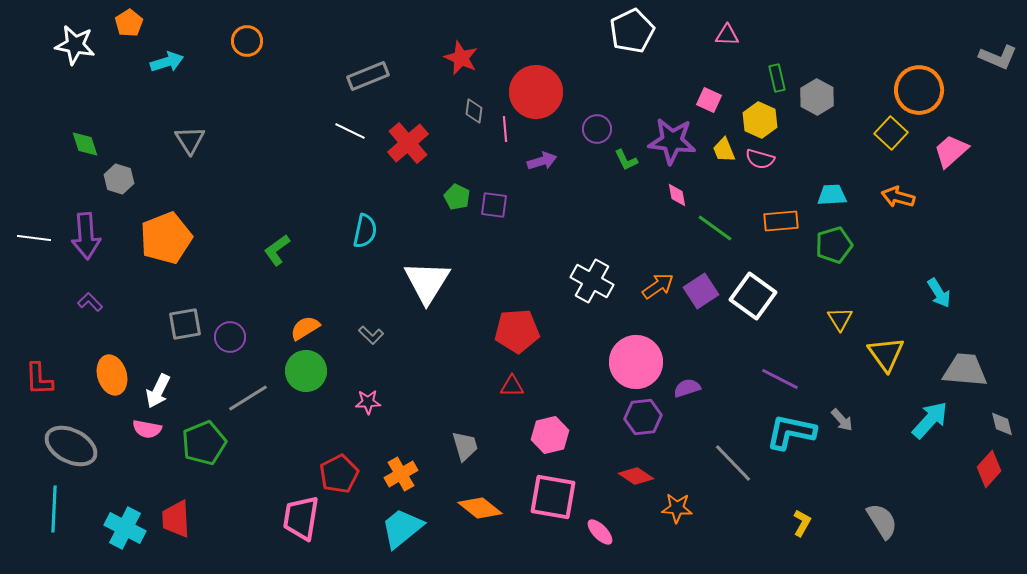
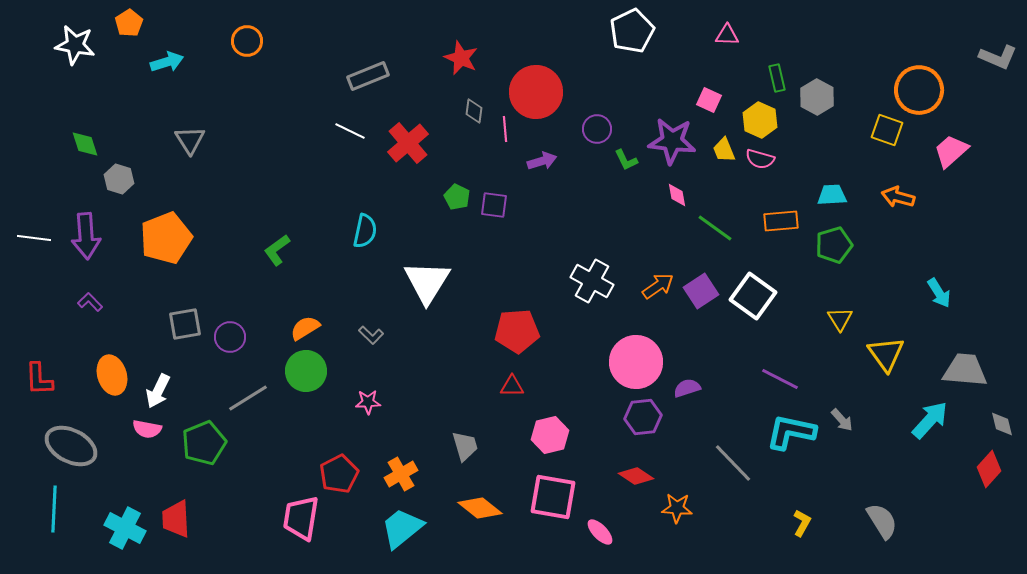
yellow square at (891, 133): moved 4 px left, 3 px up; rotated 24 degrees counterclockwise
